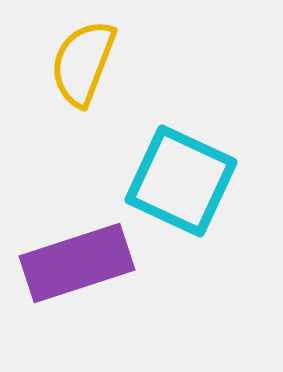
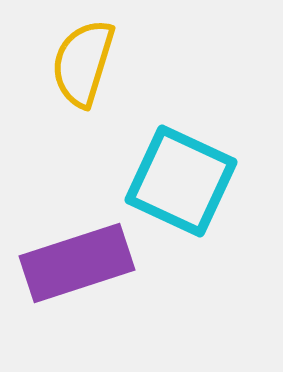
yellow semicircle: rotated 4 degrees counterclockwise
